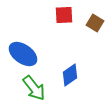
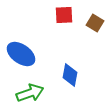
blue ellipse: moved 2 px left
blue diamond: rotated 45 degrees counterclockwise
green arrow: moved 4 px left, 5 px down; rotated 72 degrees counterclockwise
